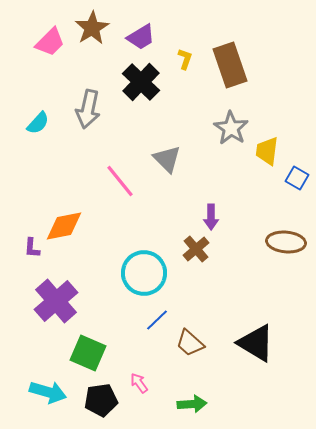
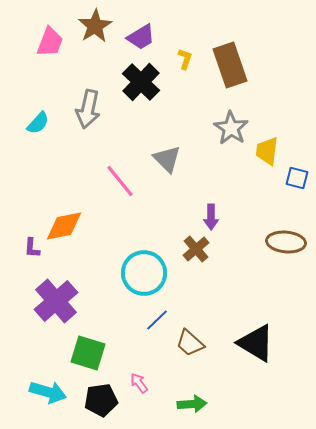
brown star: moved 3 px right, 2 px up
pink trapezoid: rotated 24 degrees counterclockwise
blue square: rotated 15 degrees counterclockwise
green square: rotated 6 degrees counterclockwise
